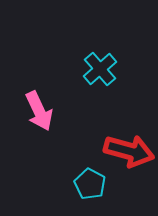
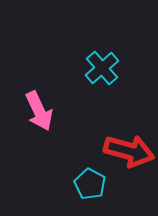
cyan cross: moved 2 px right, 1 px up
